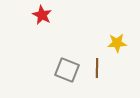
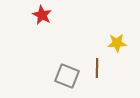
gray square: moved 6 px down
